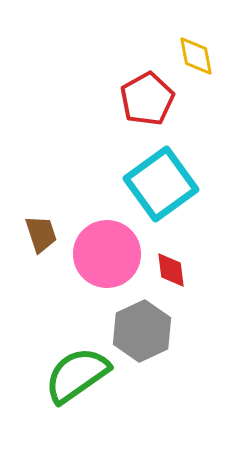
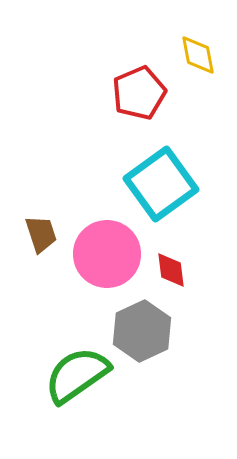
yellow diamond: moved 2 px right, 1 px up
red pentagon: moved 8 px left, 6 px up; rotated 6 degrees clockwise
